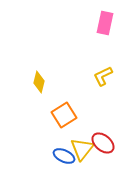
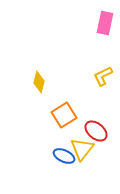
red ellipse: moved 7 px left, 12 px up
